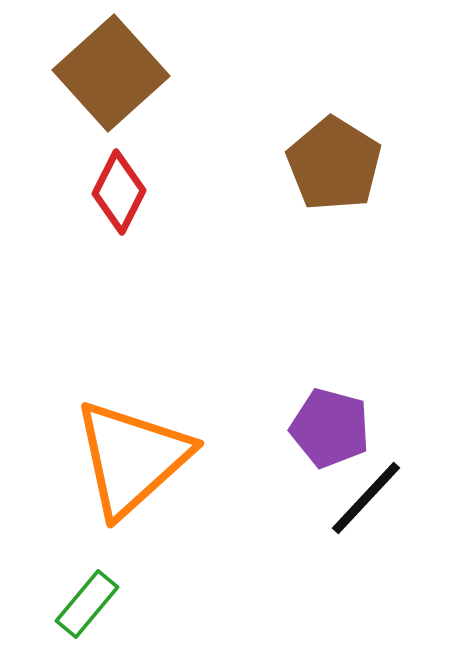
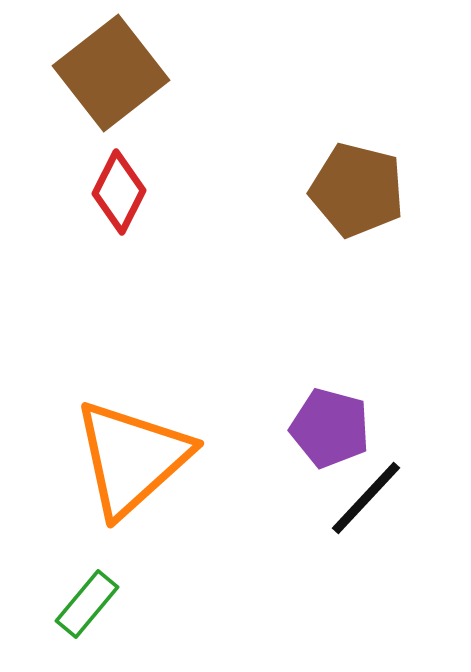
brown square: rotated 4 degrees clockwise
brown pentagon: moved 23 px right, 26 px down; rotated 18 degrees counterclockwise
